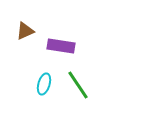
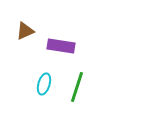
green line: moved 1 px left, 2 px down; rotated 52 degrees clockwise
